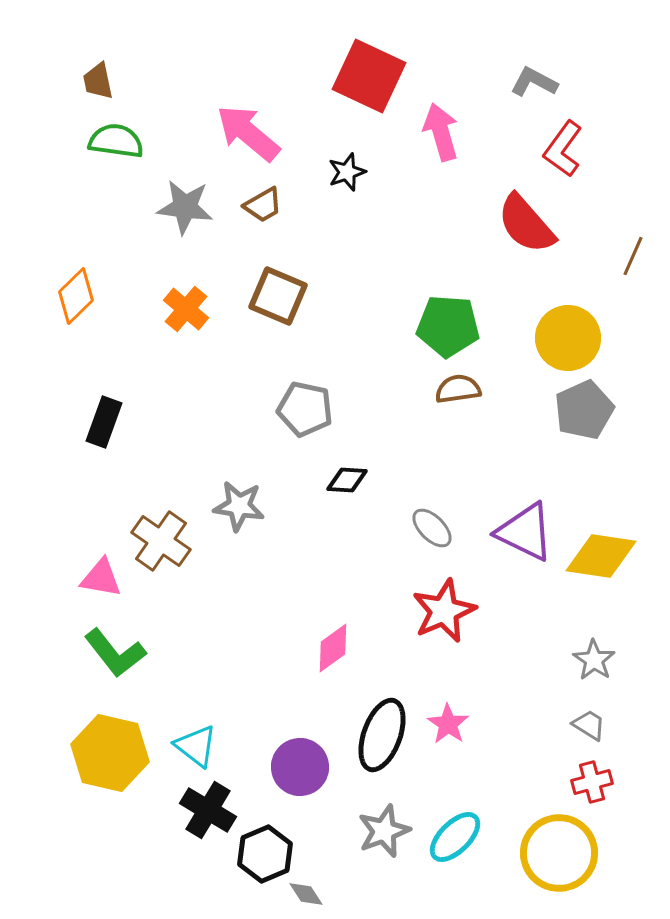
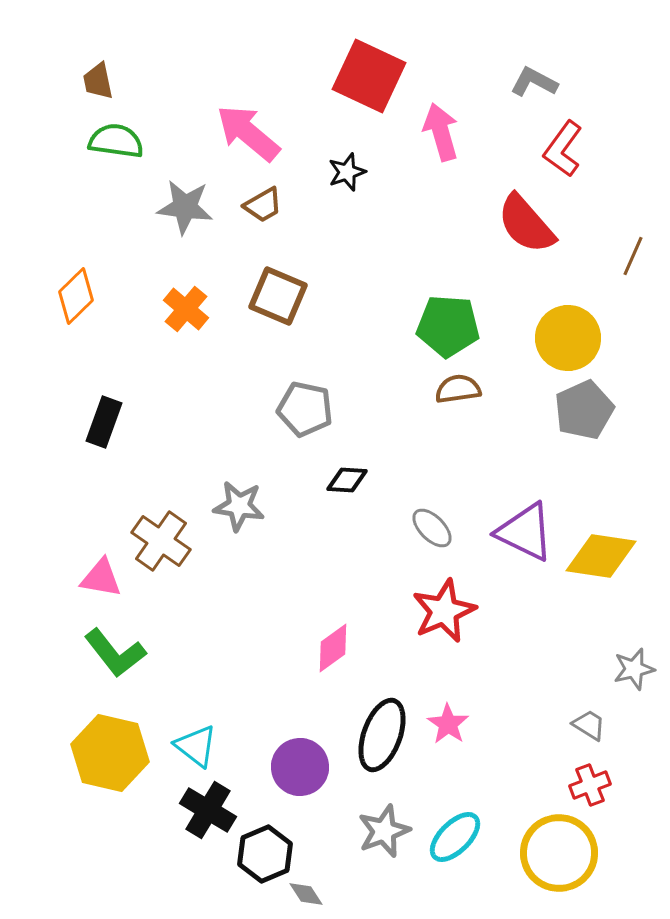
gray star at (594, 660): moved 40 px right, 9 px down; rotated 24 degrees clockwise
red cross at (592, 782): moved 2 px left, 3 px down; rotated 6 degrees counterclockwise
